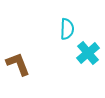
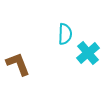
cyan semicircle: moved 2 px left, 5 px down
